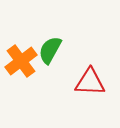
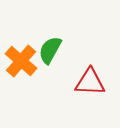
orange cross: rotated 12 degrees counterclockwise
